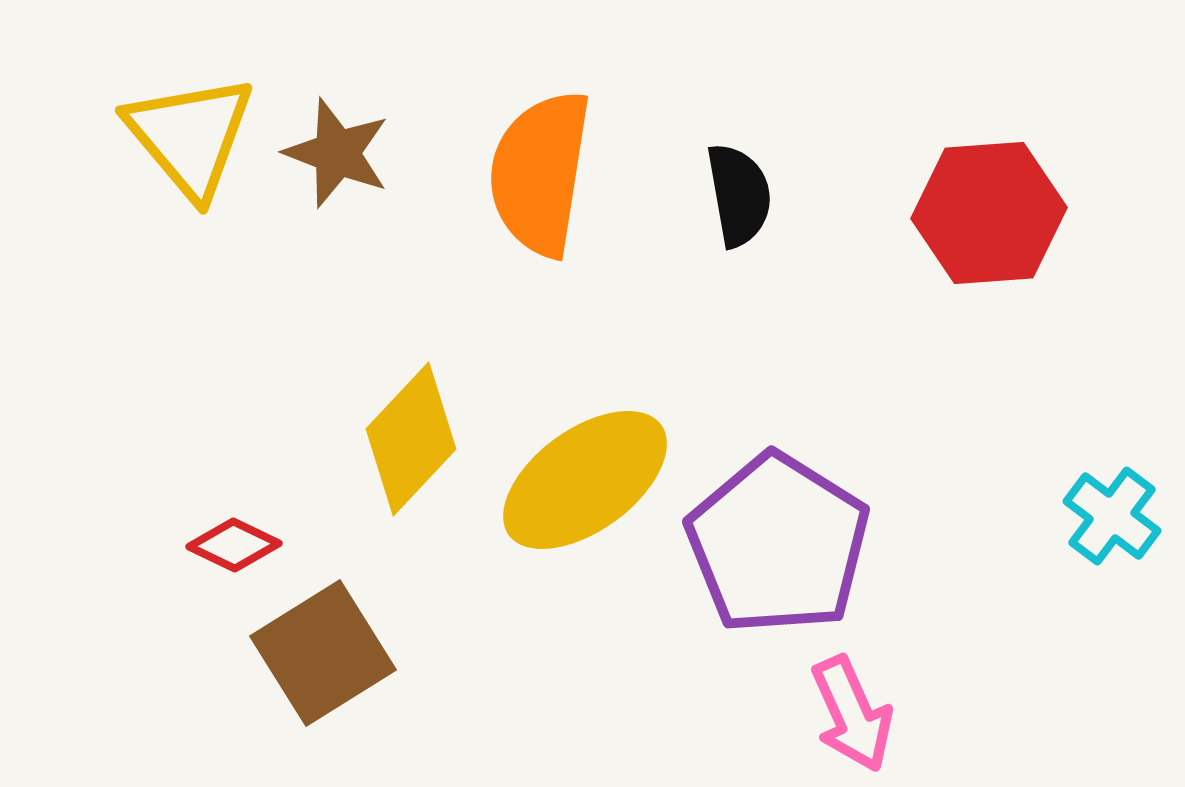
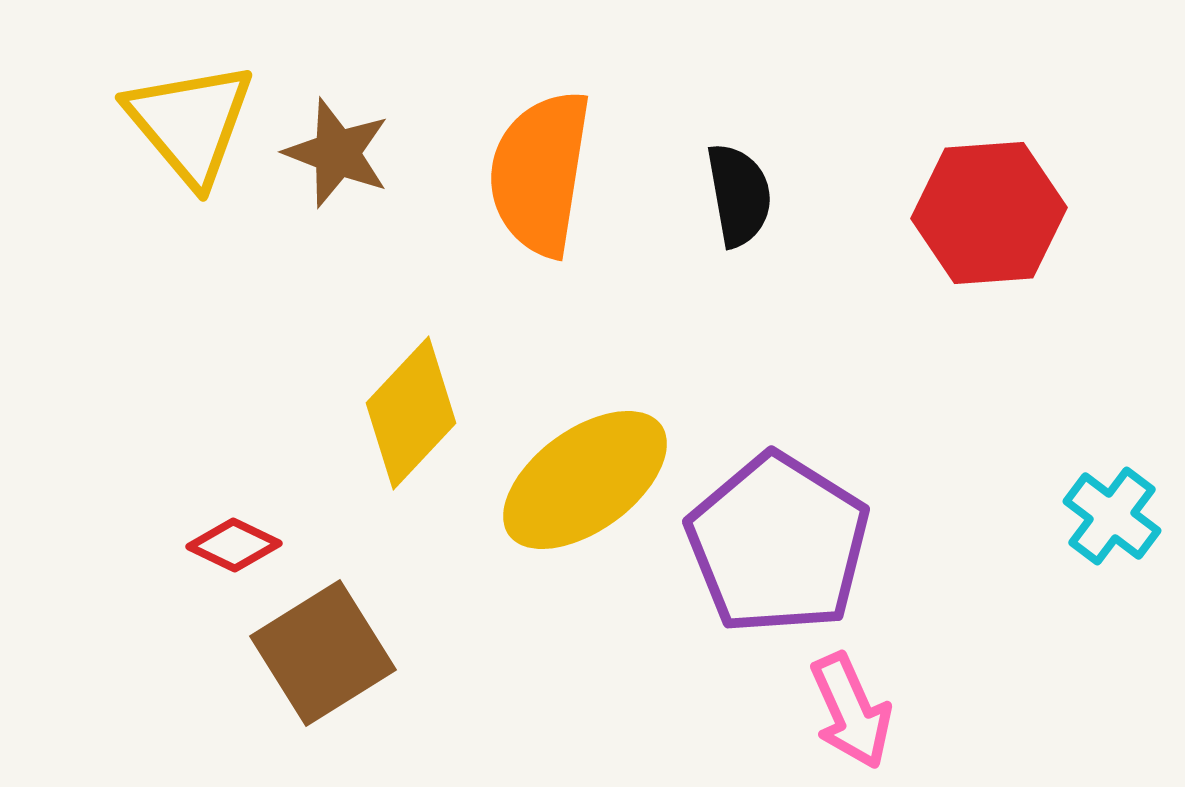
yellow triangle: moved 13 px up
yellow diamond: moved 26 px up
pink arrow: moved 1 px left, 3 px up
